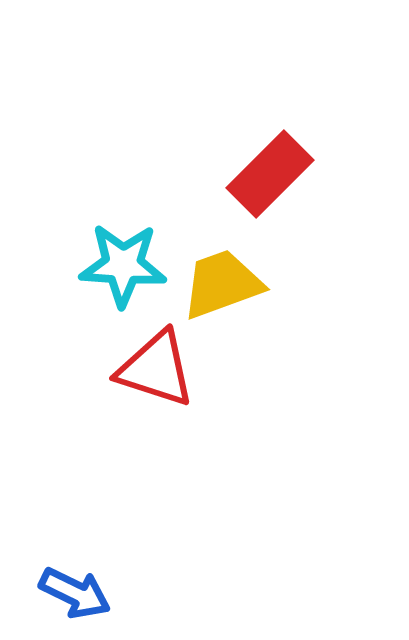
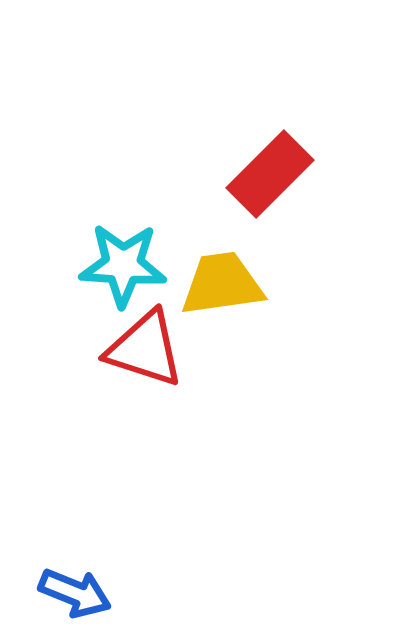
yellow trapezoid: rotated 12 degrees clockwise
red triangle: moved 11 px left, 20 px up
blue arrow: rotated 4 degrees counterclockwise
